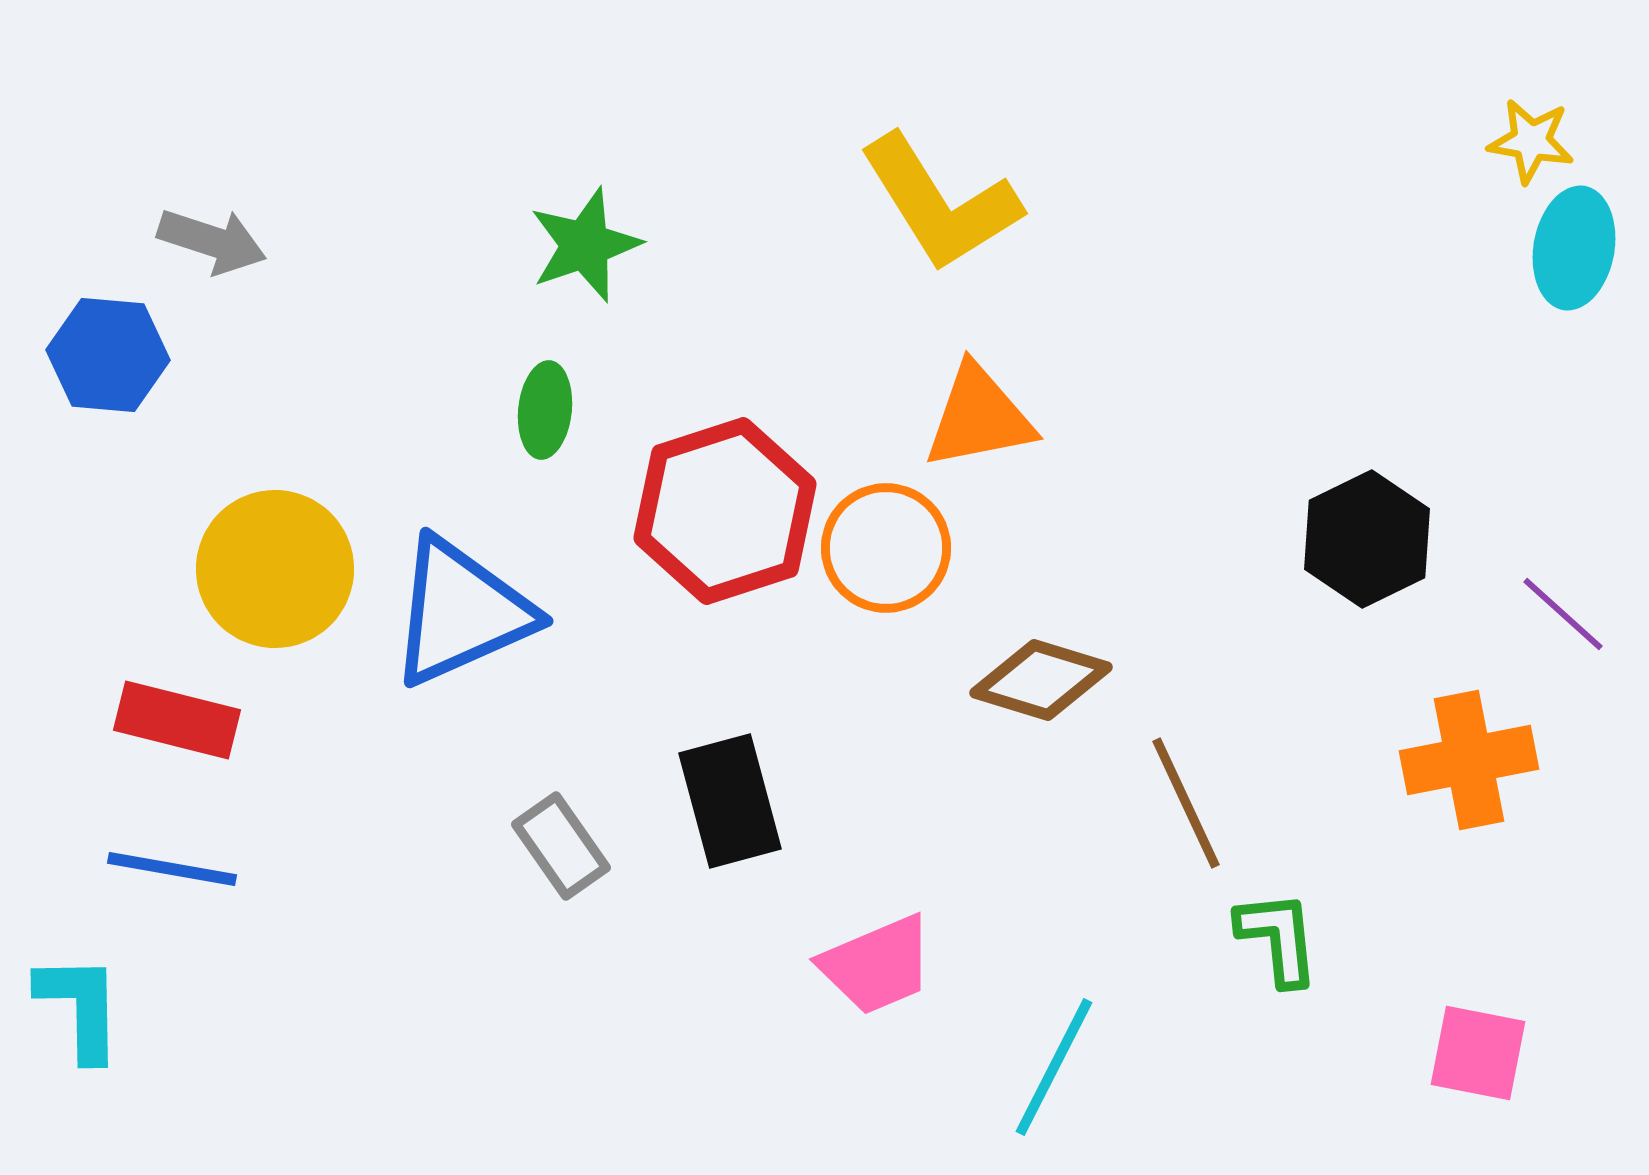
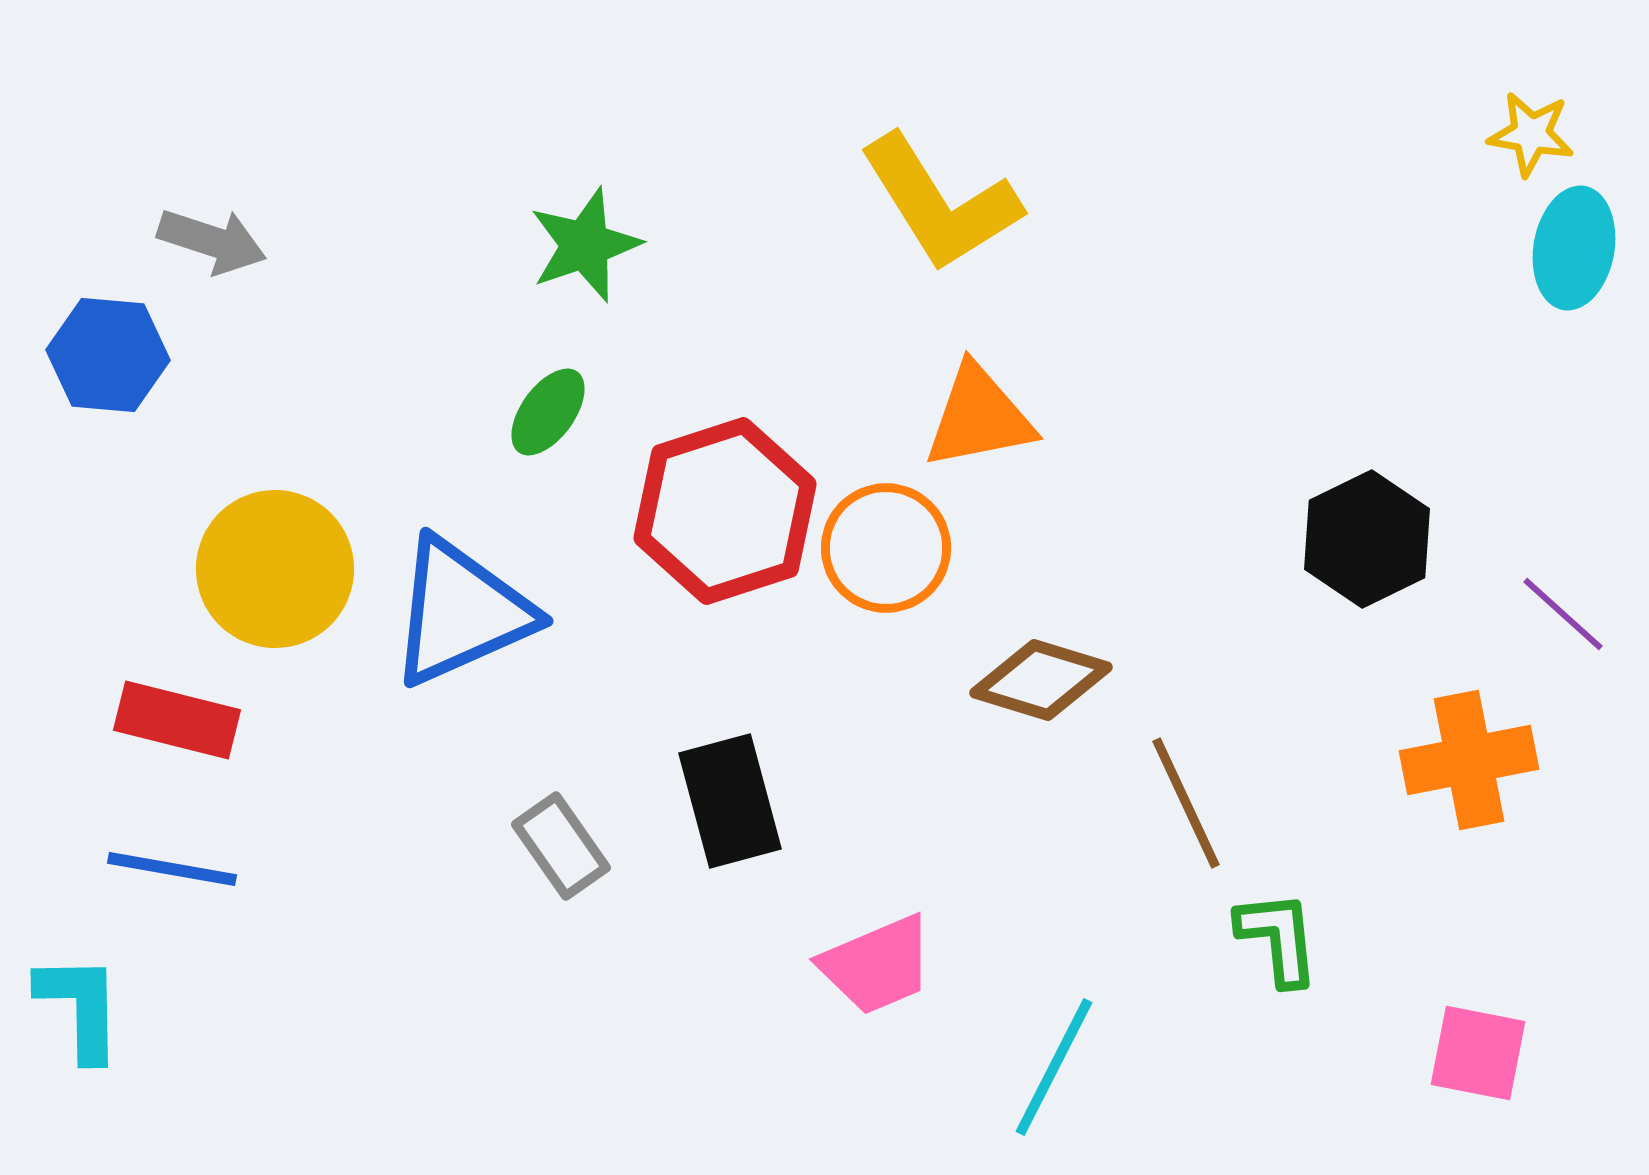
yellow star: moved 7 px up
green ellipse: moved 3 px right, 2 px down; rotated 30 degrees clockwise
